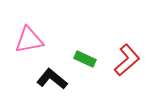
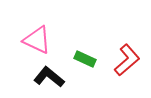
pink triangle: moved 8 px right; rotated 36 degrees clockwise
black L-shape: moved 3 px left, 2 px up
